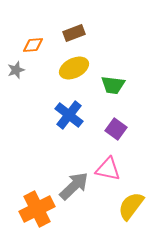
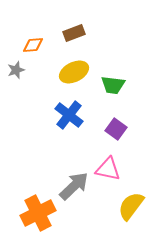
yellow ellipse: moved 4 px down
orange cross: moved 1 px right, 4 px down
